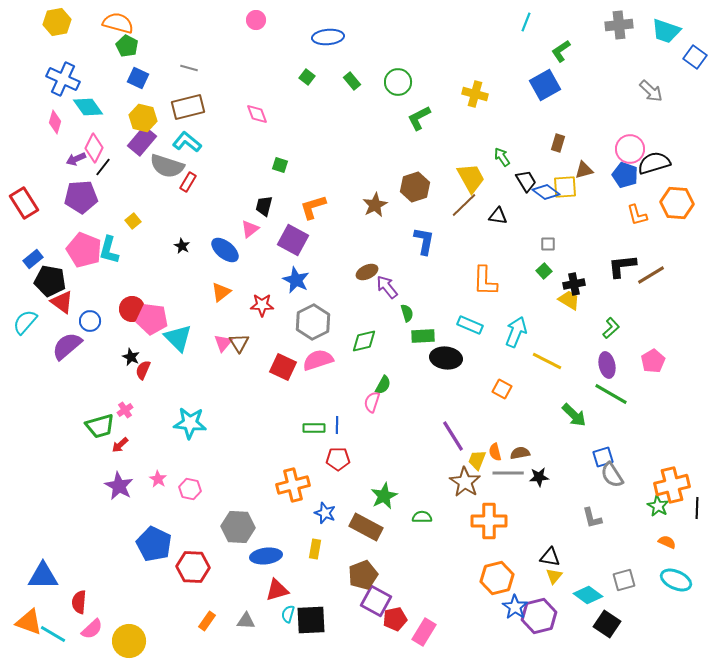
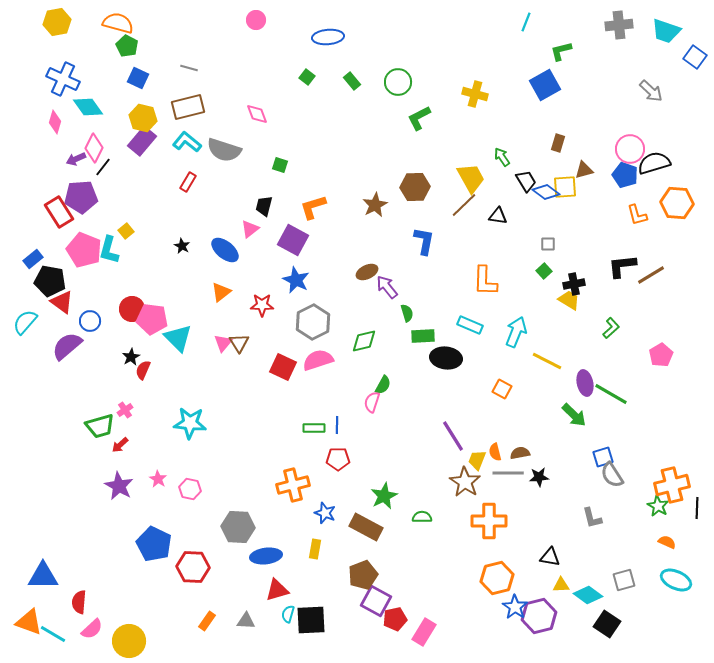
green L-shape at (561, 51): rotated 20 degrees clockwise
gray semicircle at (167, 166): moved 57 px right, 16 px up
brown hexagon at (415, 187): rotated 16 degrees clockwise
red rectangle at (24, 203): moved 35 px right, 9 px down
yellow square at (133, 221): moved 7 px left, 10 px down
black star at (131, 357): rotated 18 degrees clockwise
pink pentagon at (653, 361): moved 8 px right, 6 px up
purple ellipse at (607, 365): moved 22 px left, 18 px down
yellow triangle at (554, 576): moved 7 px right, 9 px down; rotated 48 degrees clockwise
